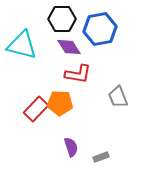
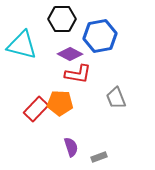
blue hexagon: moved 7 px down
purple diamond: moved 1 px right, 7 px down; rotated 30 degrees counterclockwise
gray trapezoid: moved 2 px left, 1 px down
gray rectangle: moved 2 px left
